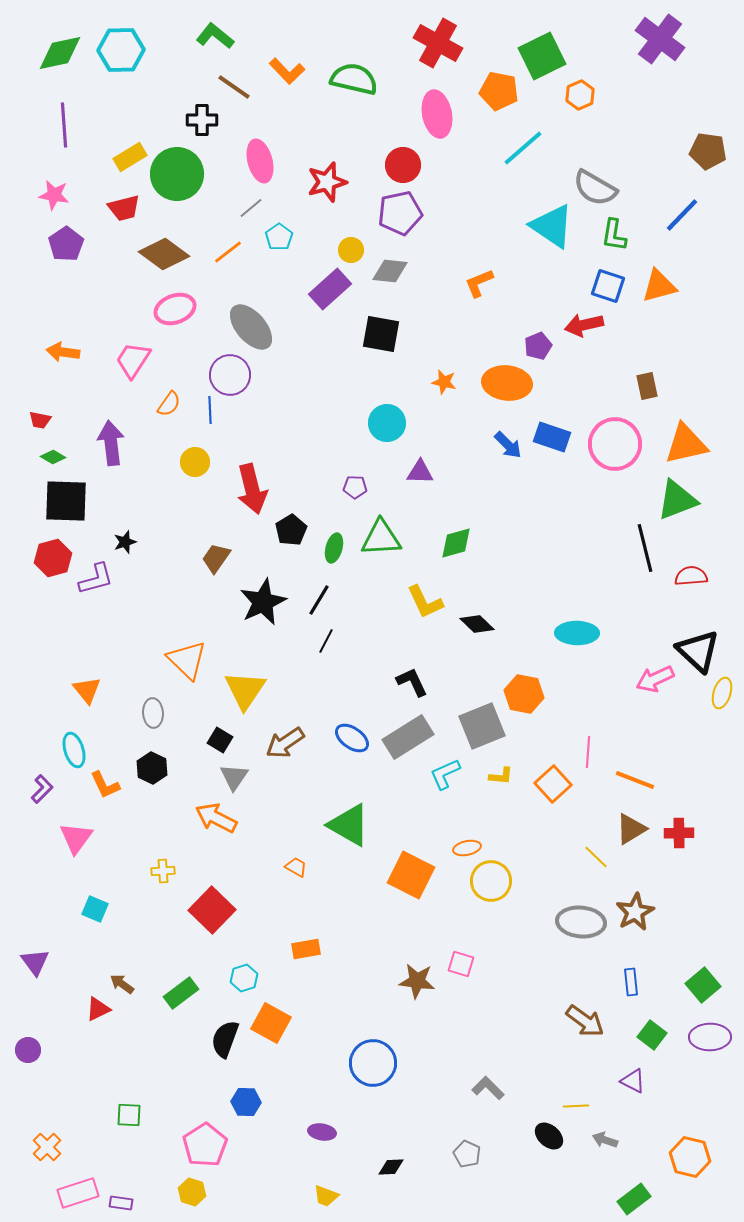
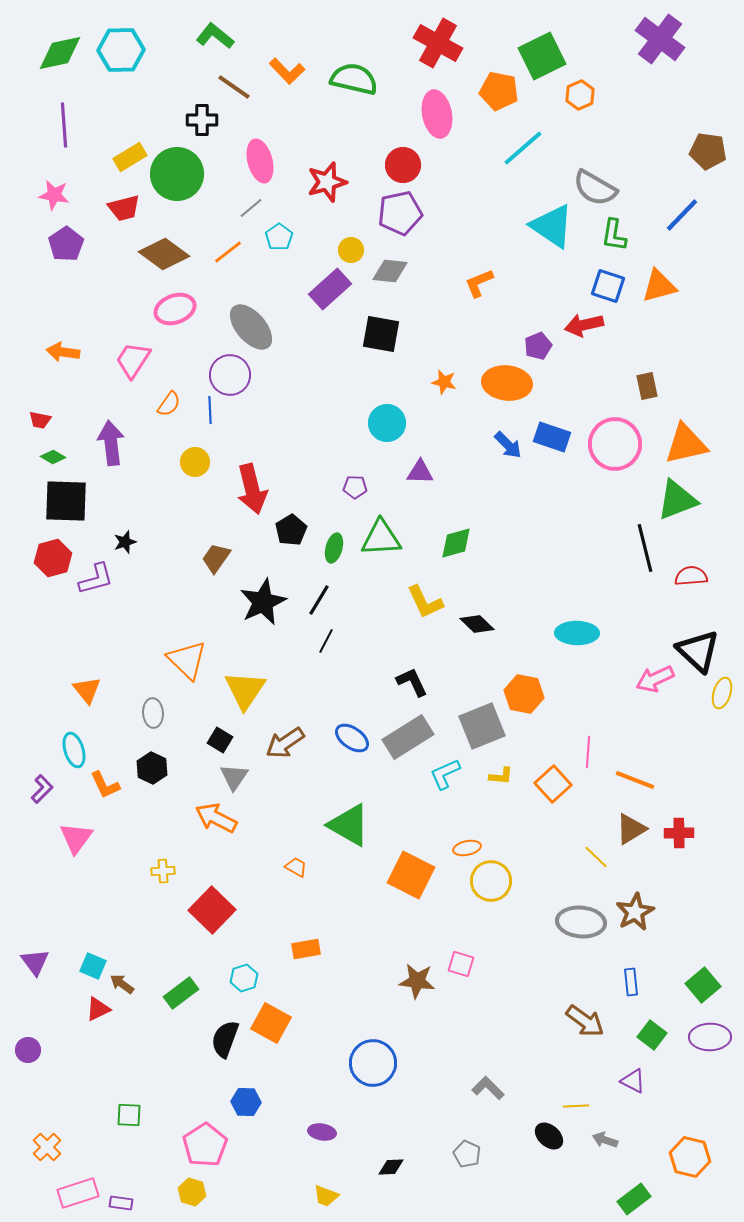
cyan square at (95, 909): moved 2 px left, 57 px down
